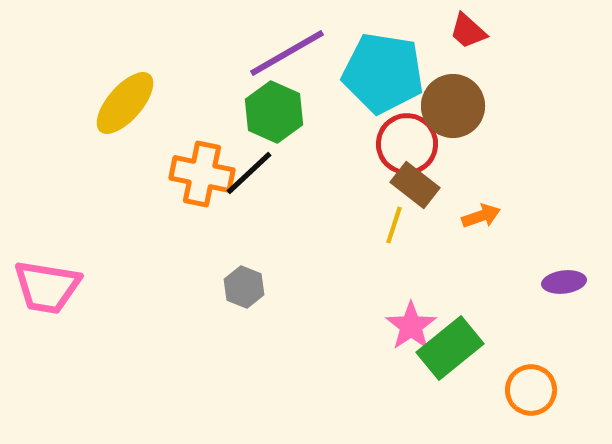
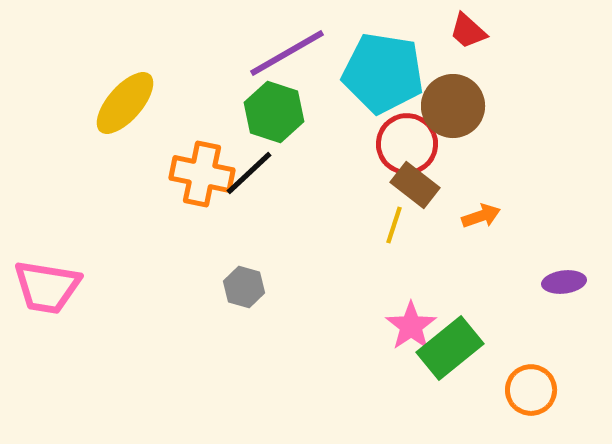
green hexagon: rotated 6 degrees counterclockwise
gray hexagon: rotated 6 degrees counterclockwise
